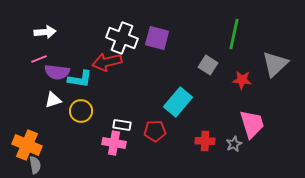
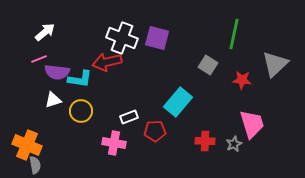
white arrow: rotated 35 degrees counterclockwise
white rectangle: moved 7 px right, 8 px up; rotated 30 degrees counterclockwise
